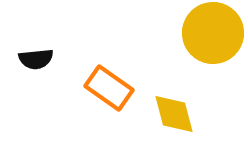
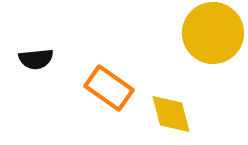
yellow diamond: moved 3 px left
